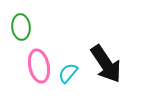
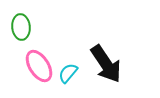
pink ellipse: rotated 20 degrees counterclockwise
